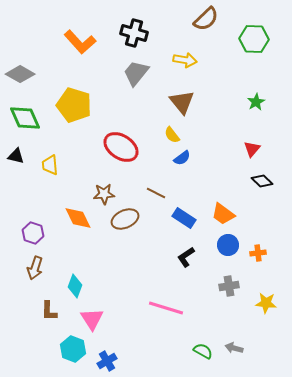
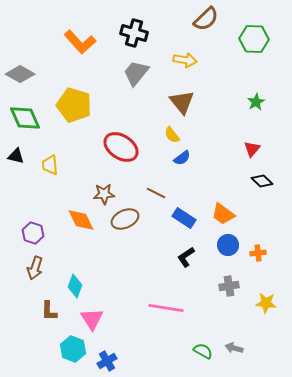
orange diamond: moved 3 px right, 2 px down
pink line: rotated 8 degrees counterclockwise
